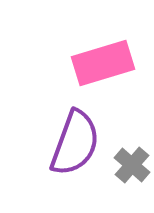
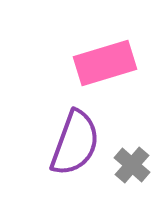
pink rectangle: moved 2 px right
